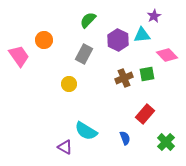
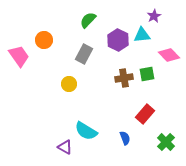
pink diamond: moved 2 px right
brown cross: rotated 12 degrees clockwise
